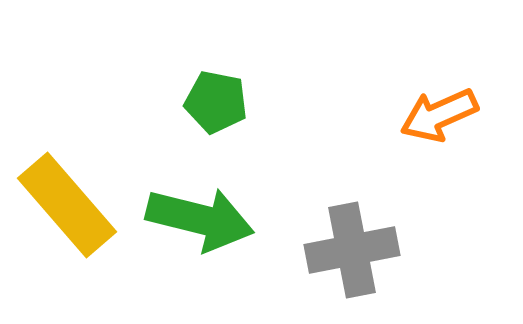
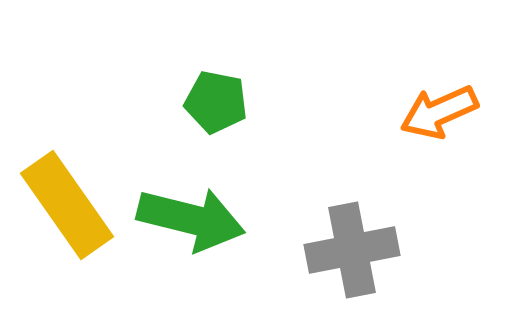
orange arrow: moved 3 px up
yellow rectangle: rotated 6 degrees clockwise
green arrow: moved 9 px left
